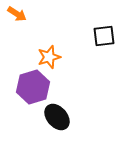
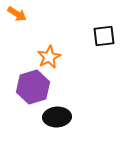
orange star: rotated 10 degrees counterclockwise
black ellipse: rotated 52 degrees counterclockwise
